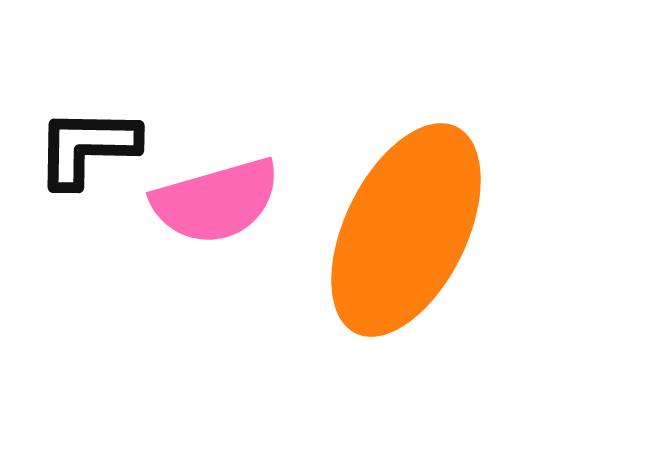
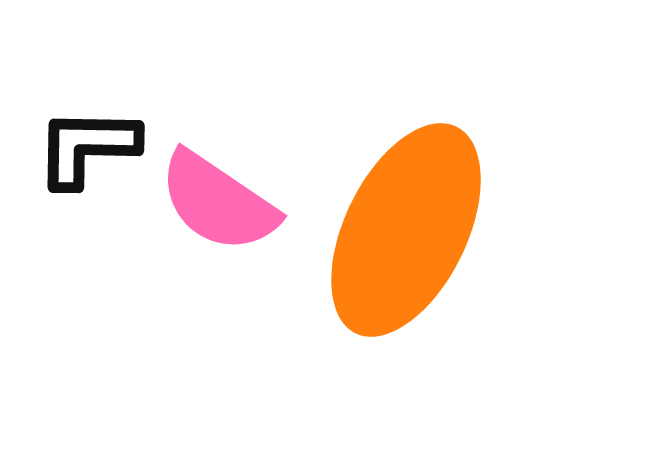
pink semicircle: moved 2 px right, 1 px down; rotated 50 degrees clockwise
